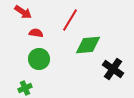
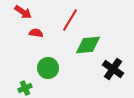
green circle: moved 9 px right, 9 px down
